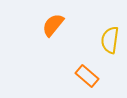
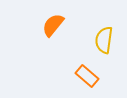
yellow semicircle: moved 6 px left
